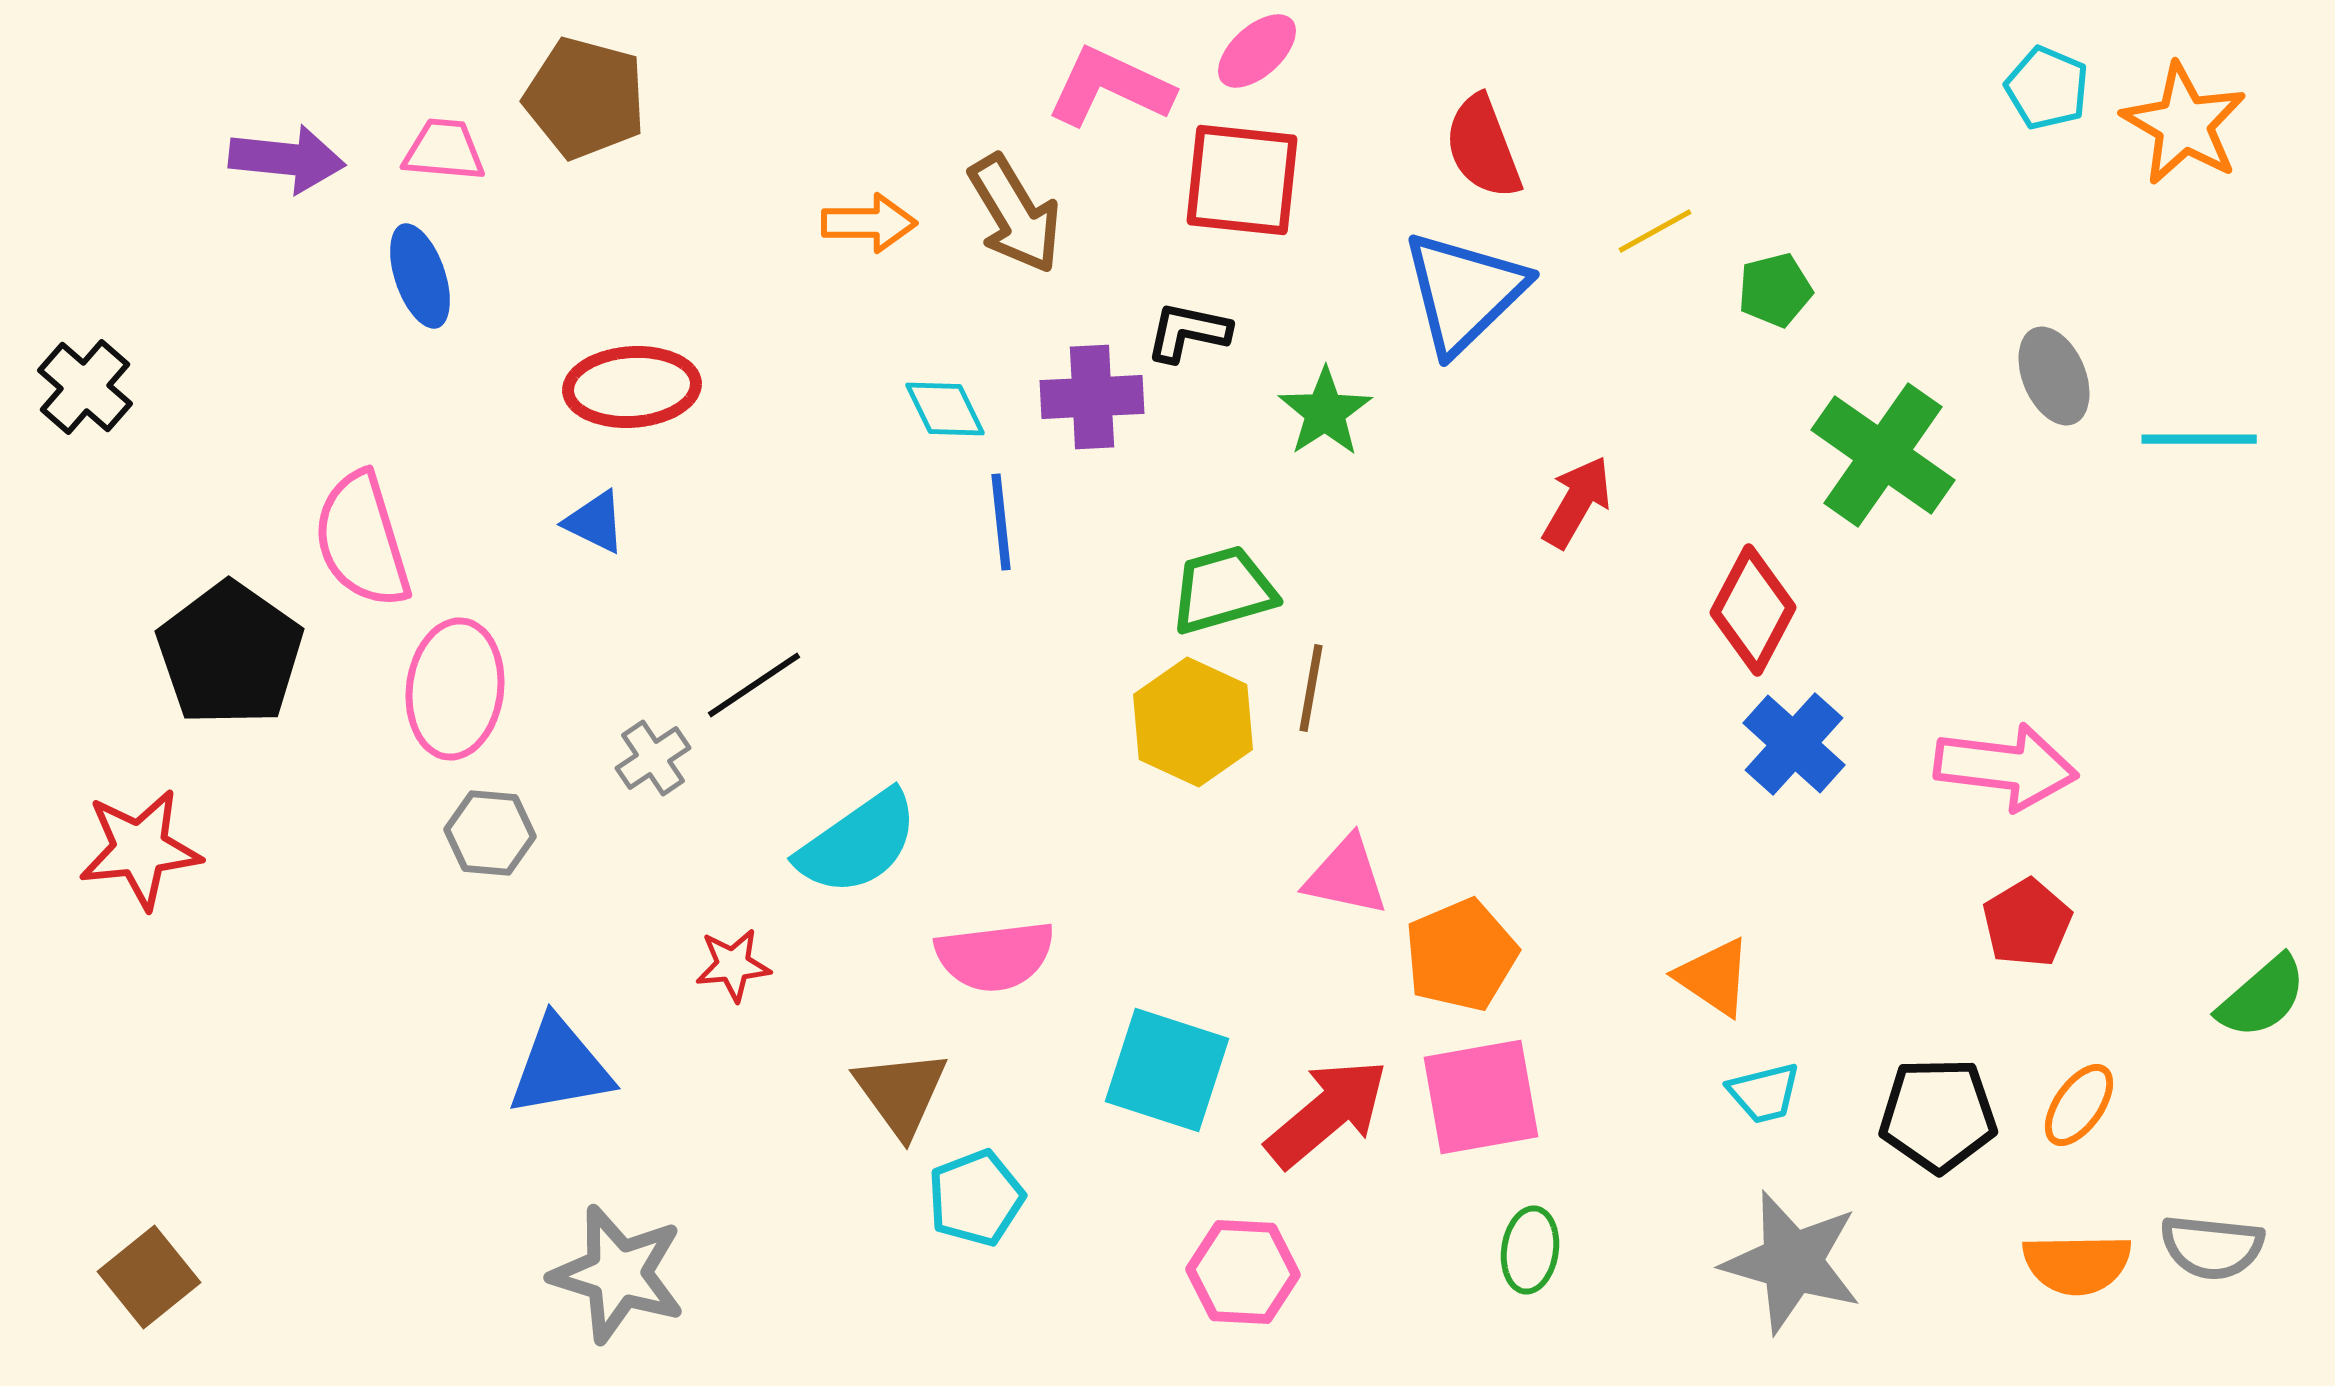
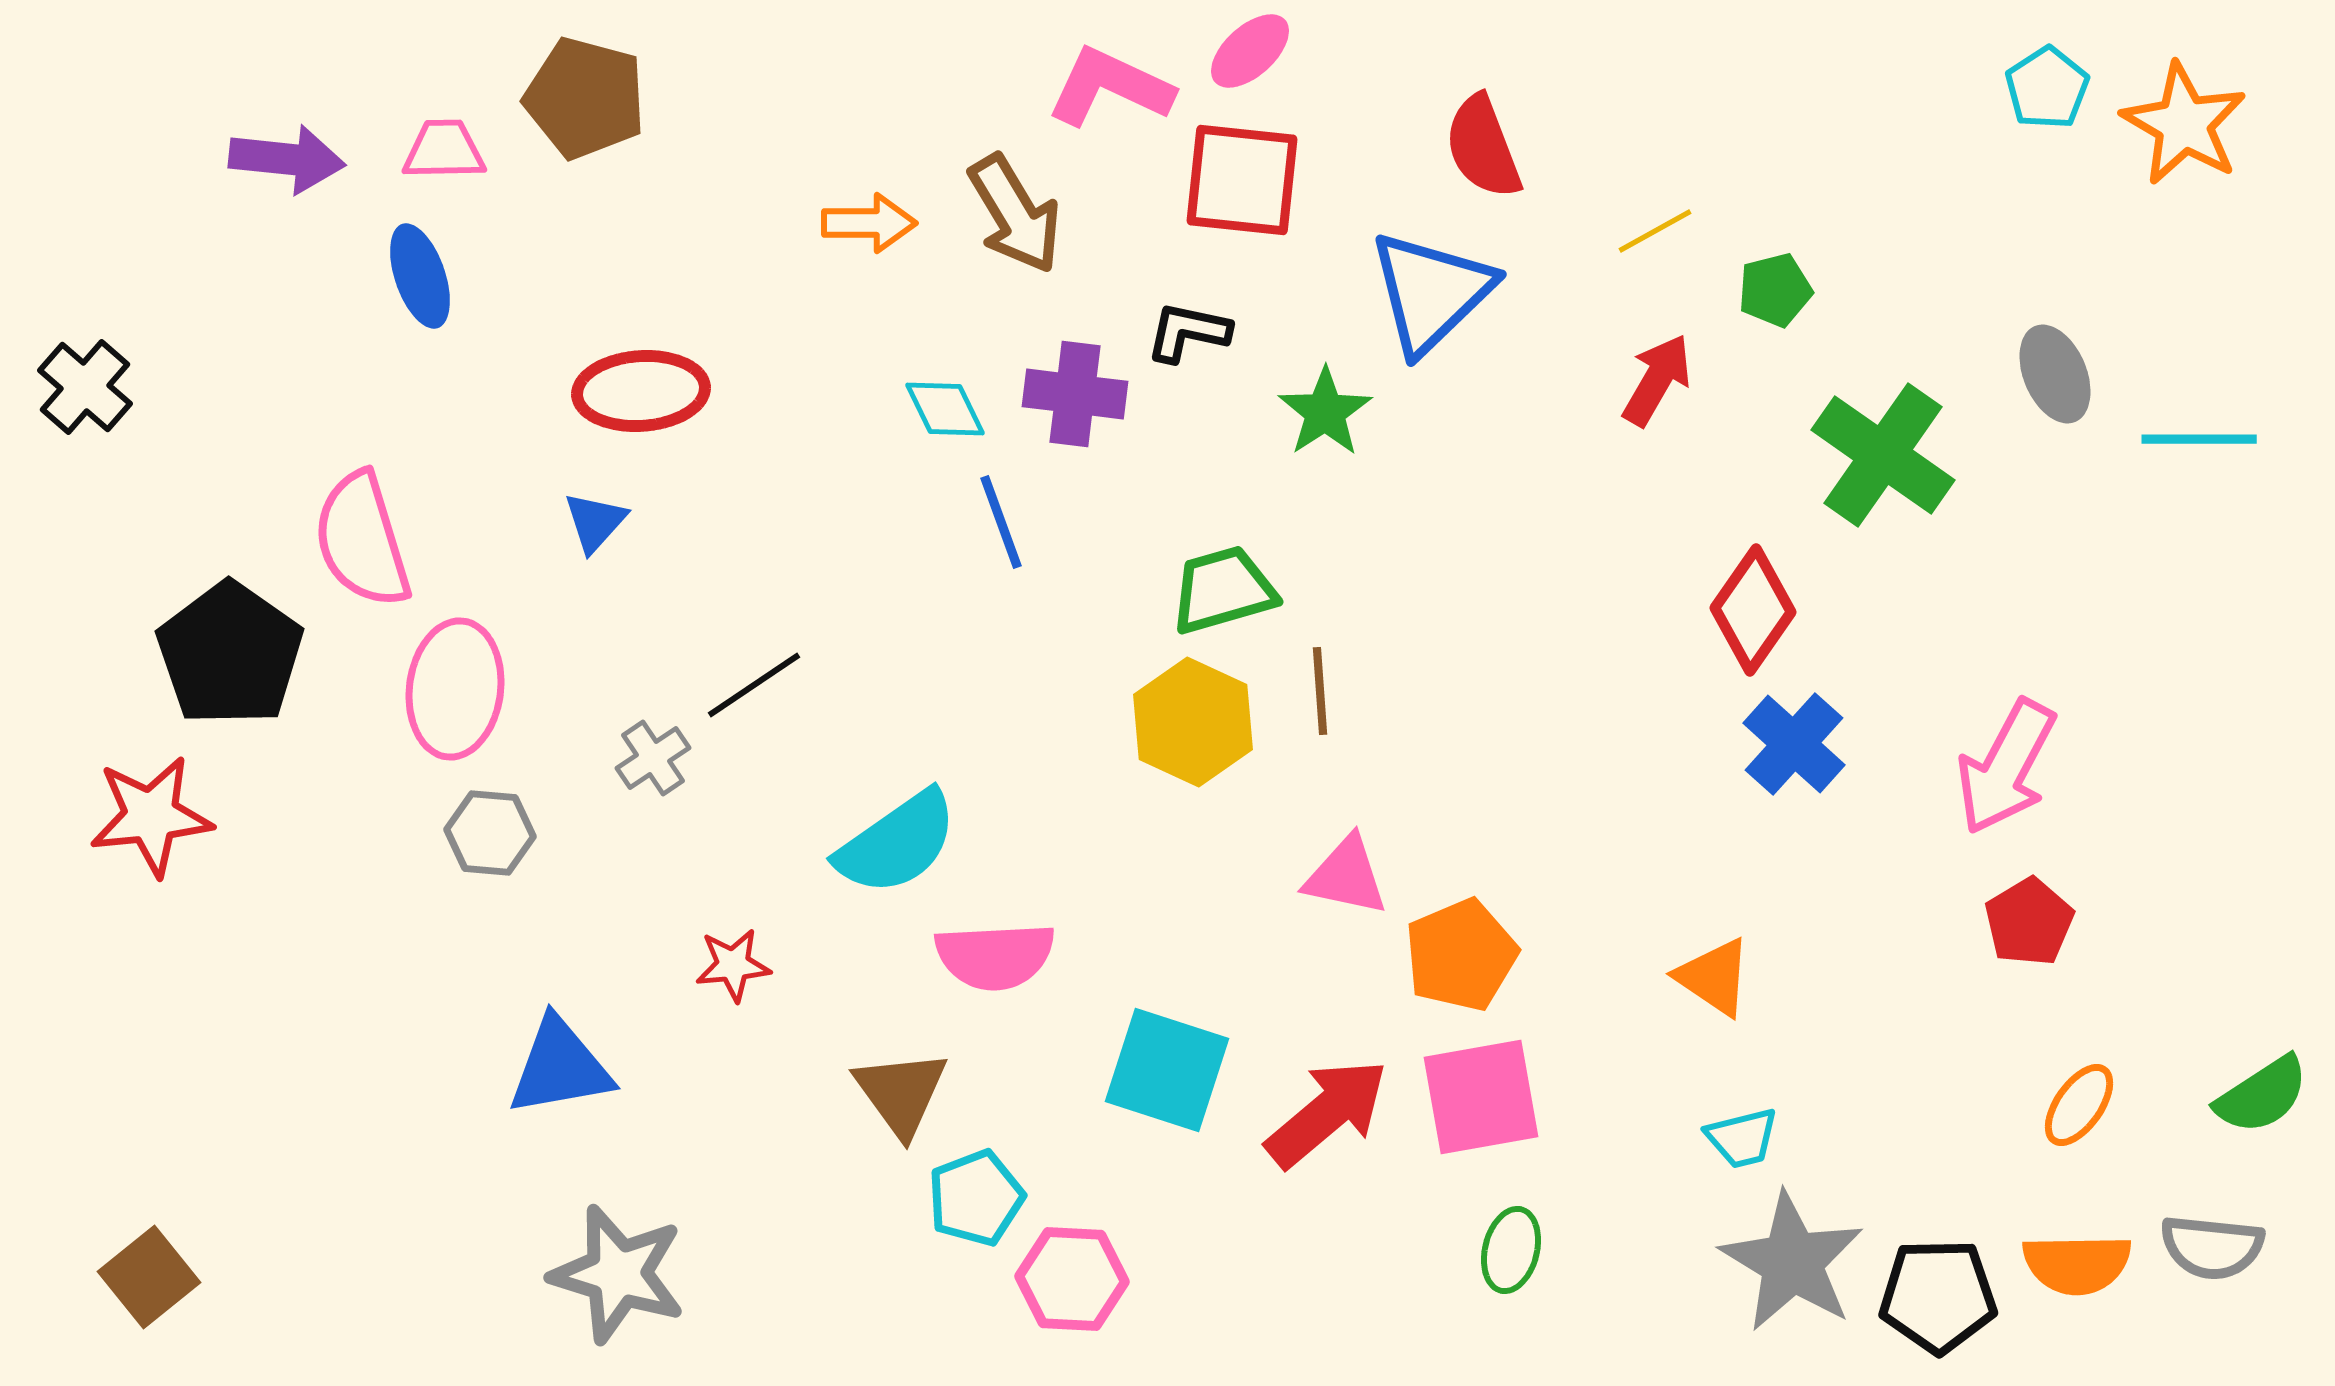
pink ellipse at (1257, 51): moved 7 px left
cyan pentagon at (2047, 88): rotated 16 degrees clockwise
pink trapezoid at (444, 150): rotated 6 degrees counterclockwise
blue triangle at (1464, 292): moved 33 px left
gray ellipse at (2054, 376): moved 1 px right, 2 px up
red ellipse at (632, 387): moved 9 px right, 4 px down
purple cross at (1092, 397): moved 17 px left, 3 px up; rotated 10 degrees clockwise
red arrow at (1577, 502): moved 80 px right, 122 px up
blue triangle at (595, 522): rotated 46 degrees clockwise
blue line at (1001, 522): rotated 14 degrees counterclockwise
red diamond at (1753, 610): rotated 7 degrees clockwise
brown line at (1311, 688): moved 9 px right, 3 px down; rotated 14 degrees counterclockwise
pink arrow at (2006, 767): rotated 111 degrees clockwise
cyan semicircle at (858, 843): moved 39 px right
red star at (140, 849): moved 11 px right, 33 px up
red pentagon at (2027, 923): moved 2 px right, 1 px up
pink semicircle at (995, 956): rotated 4 degrees clockwise
green semicircle at (2262, 997): moved 98 px down; rotated 8 degrees clockwise
cyan trapezoid at (1764, 1093): moved 22 px left, 45 px down
black pentagon at (1938, 1115): moved 181 px down
green ellipse at (1530, 1250): moved 19 px left; rotated 6 degrees clockwise
gray star at (1792, 1262): rotated 15 degrees clockwise
pink hexagon at (1243, 1272): moved 171 px left, 7 px down
